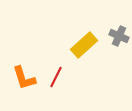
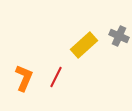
orange L-shape: rotated 140 degrees counterclockwise
